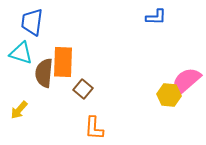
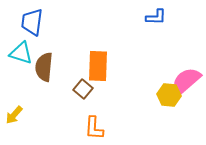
orange rectangle: moved 35 px right, 4 px down
brown semicircle: moved 6 px up
yellow arrow: moved 5 px left, 5 px down
